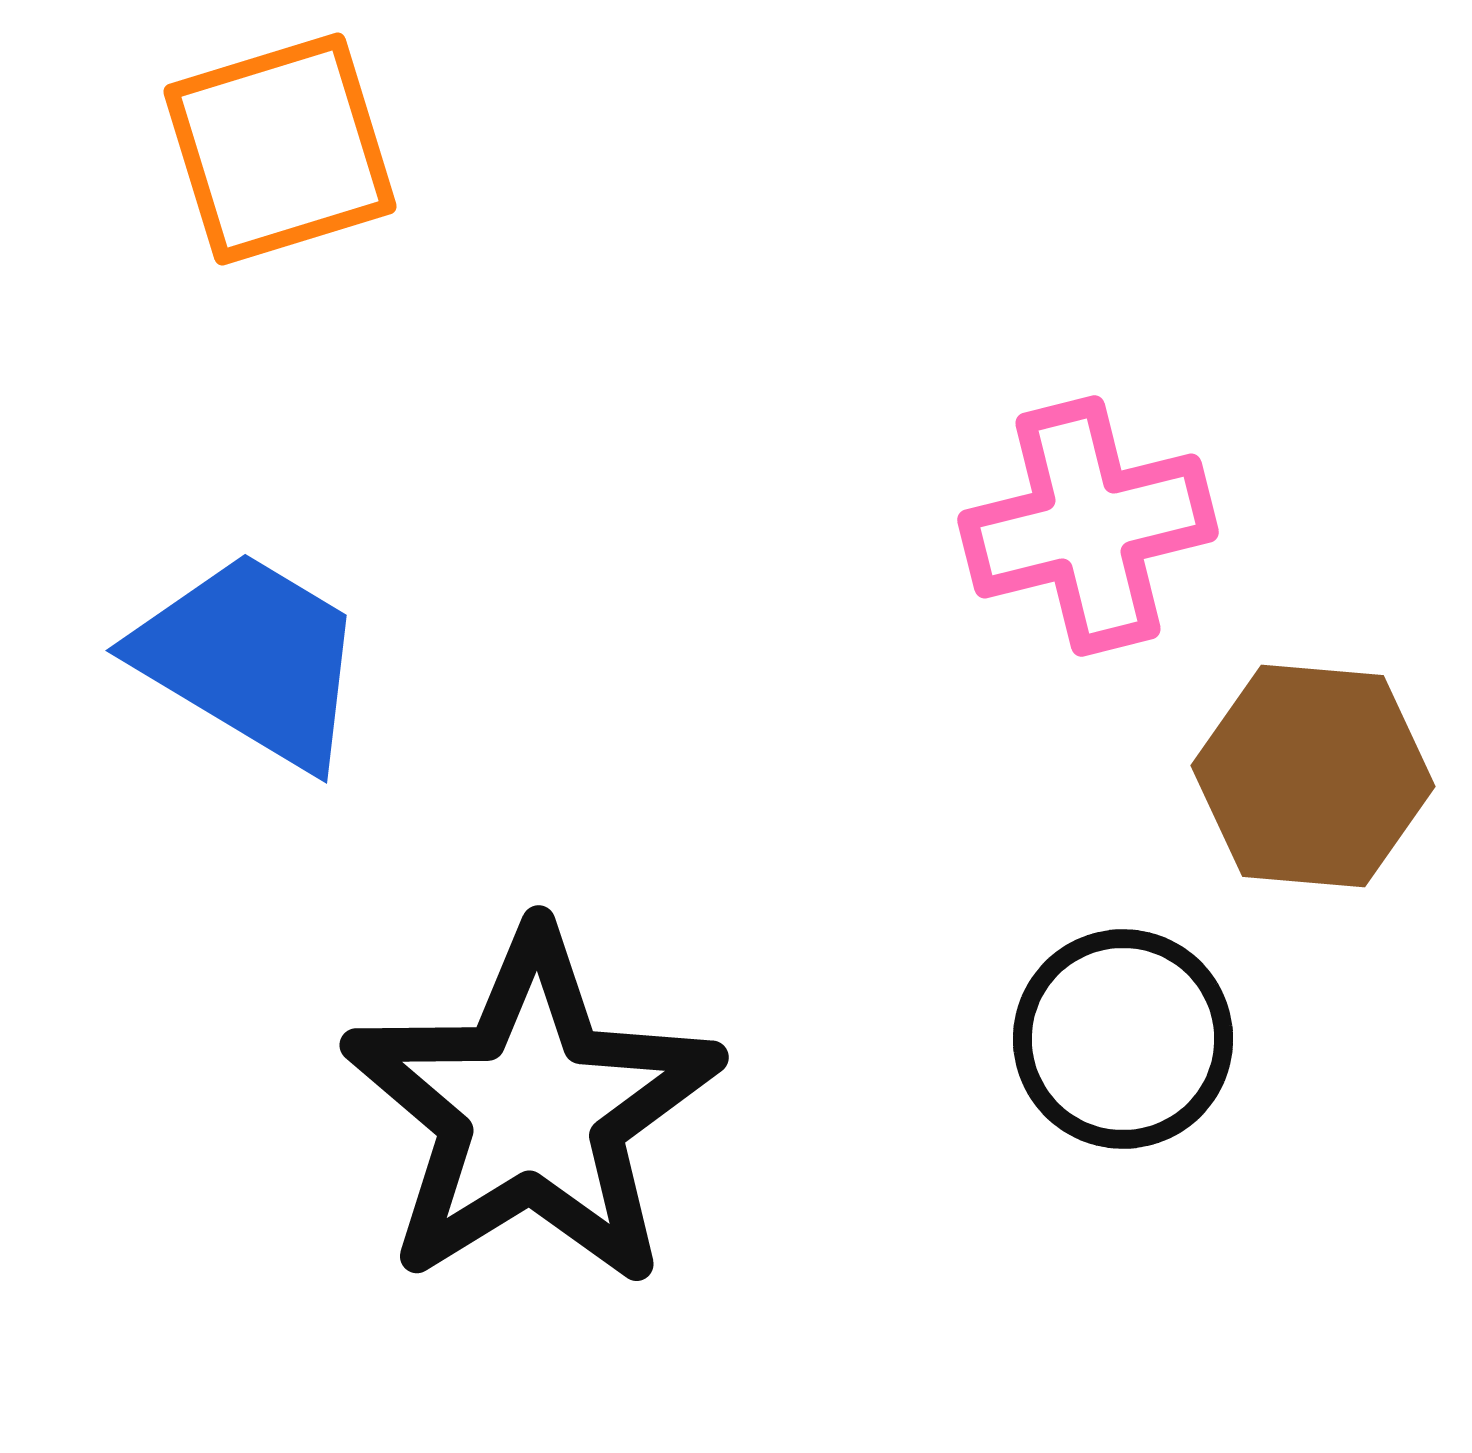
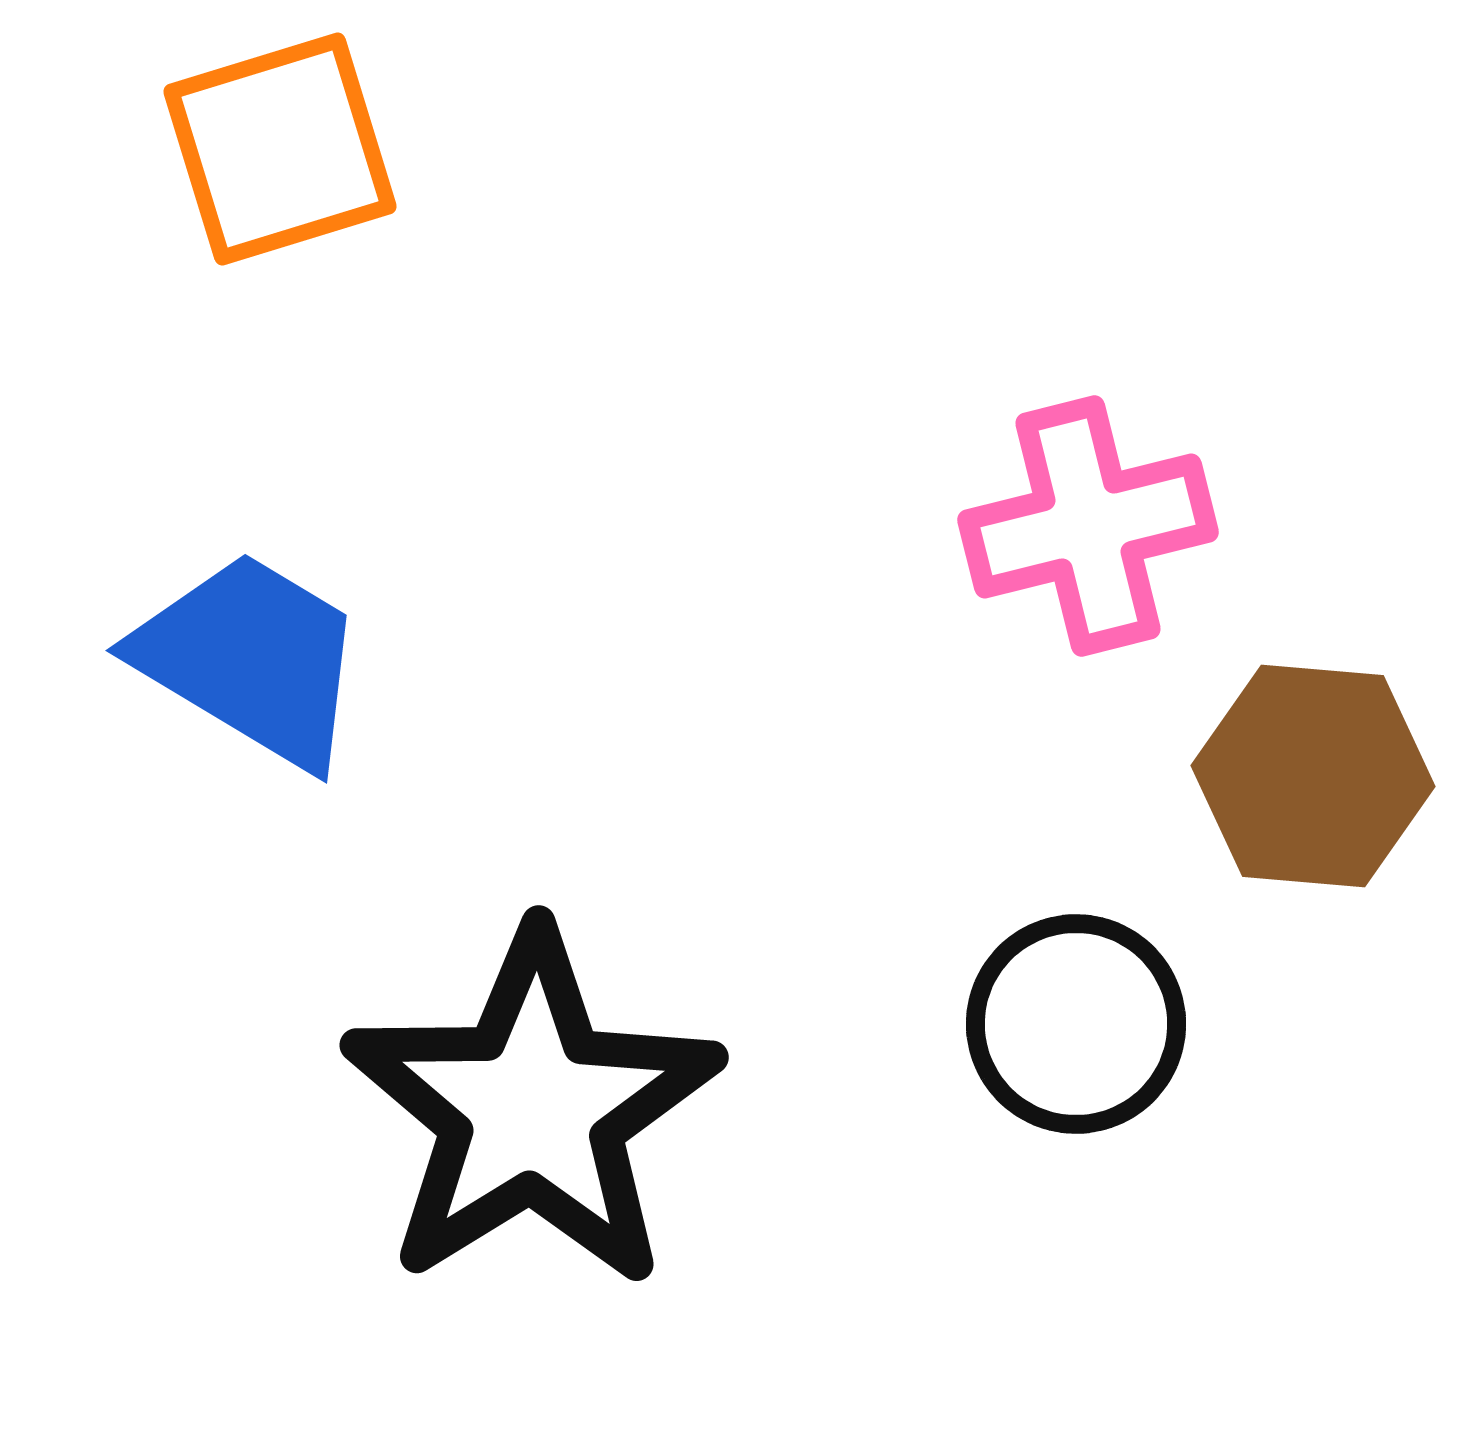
black circle: moved 47 px left, 15 px up
